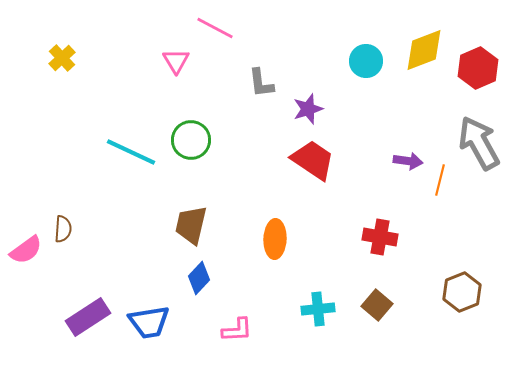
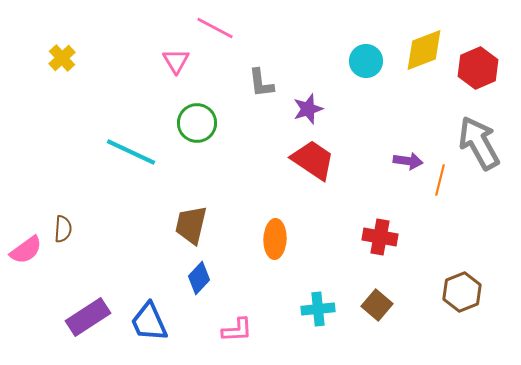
green circle: moved 6 px right, 17 px up
blue trapezoid: rotated 75 degrees clockwise
